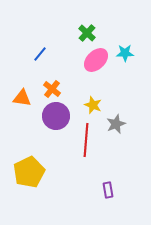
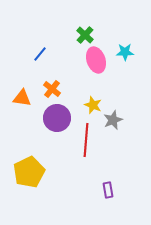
green cross: moved 2 px left, 2 px down
cyan star: moved 1 px up
pink ellipse: rotated 65 degrees counterclockwise
purple circle: moved 1 px right, 2 px down
gray star: moved 3 px left, 4 px up
